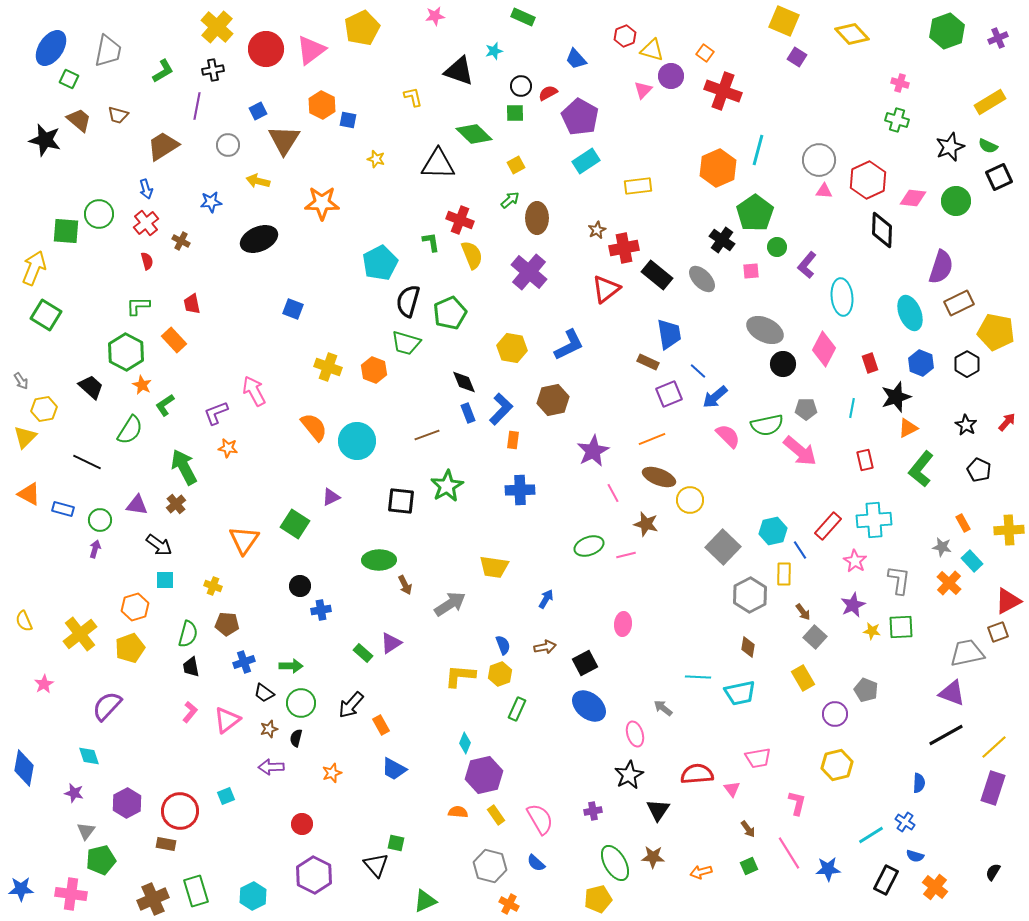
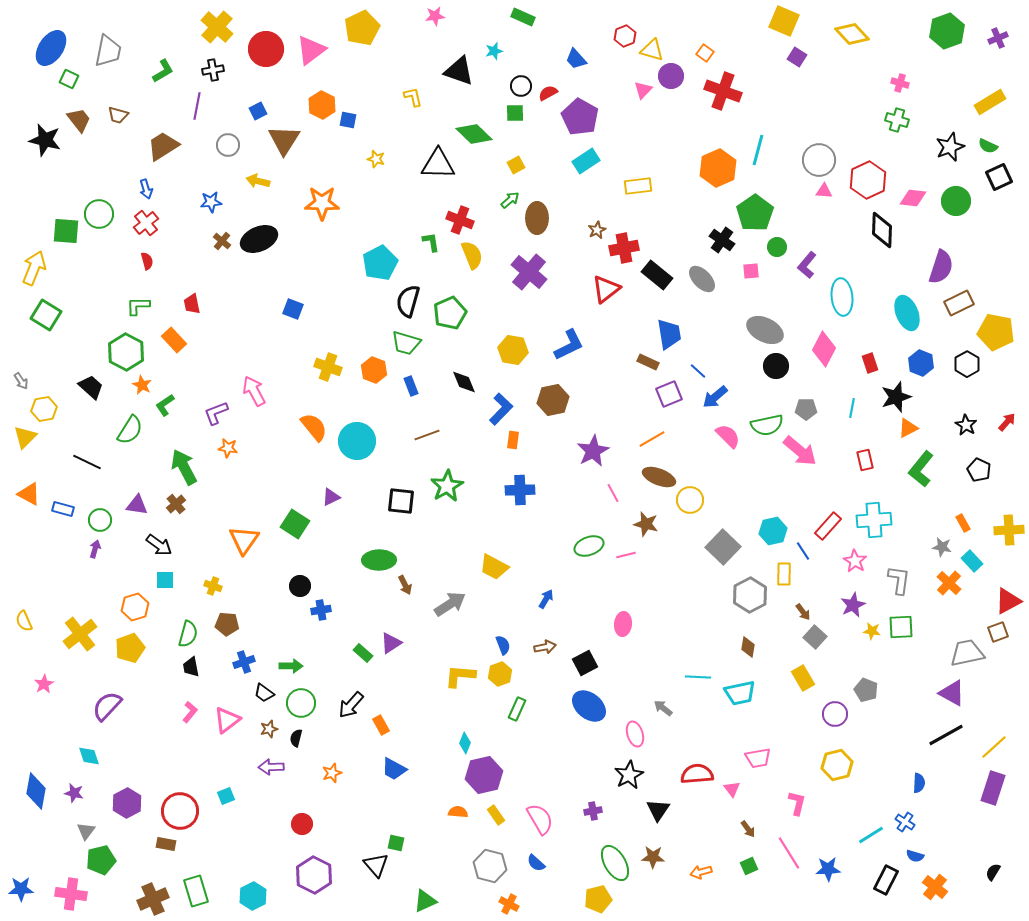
brown trapezoid at (79, 120): rotated 12 degrees clockwise
brown cross at (181, 241): moved 41 px right; rotated 12 degrees clockwise
cyan ellipse at (910, 313): moved 3 px left
yellow hexagon at (512, 348): moved 1 px right, 2 px down
black circle at (783, 364): moved 7 px left, 2 px down
blue rectangle at (468, 413): moved 57 px left, 27 px up
orange line at (652, 439): rotated 8 degrees counterclockwise
blue line at (800, 550): moved 3 px right, 1 px down
yellow trapezoid at (494, 567): rotated 20 degrees clockwise
purple triangle at (952, 693): rotated 8 degrees clockwise
blue diamond at (24, 768): moved 12 px right, 23 px down
